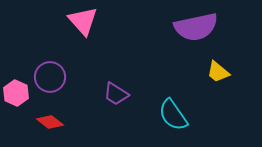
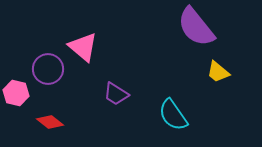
pink triangle: moved 26 px down; rotated 8 degrees counterclockwise
purple semicircle: rotated 63 degrees clockwise
purple circle: moved 2 px left, 8 px up
pink hexagon: rotated 10 degrees counterclockwise
